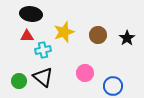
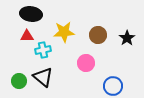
yellow star: rotated 15 degrees clockwise
pink circle: moved 1 px right, 10 px up
